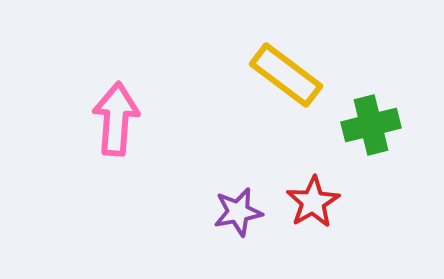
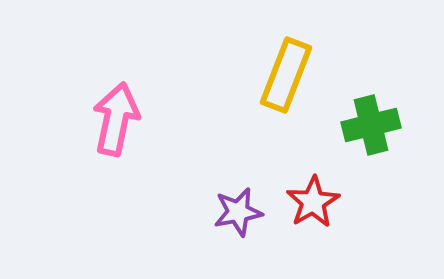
yellow rectangle: rotated 74 degrees clockwise
pink arrow: rotated 8 degrees clockwise
